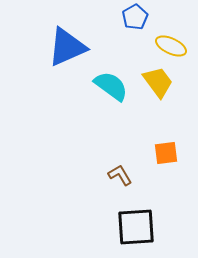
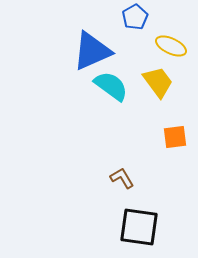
blue triangle: moved 25 px right, 4 px down
orange square: moved 9 px right, 16 px up
brown L-shape: moved 2 px right, 3 px down
black square: moved 3 px right; rotated 12 degrees clockwise
